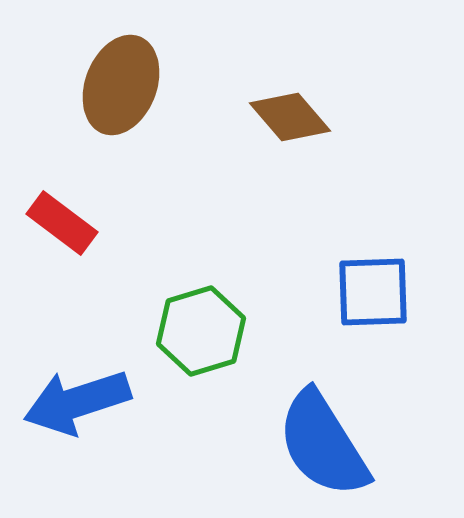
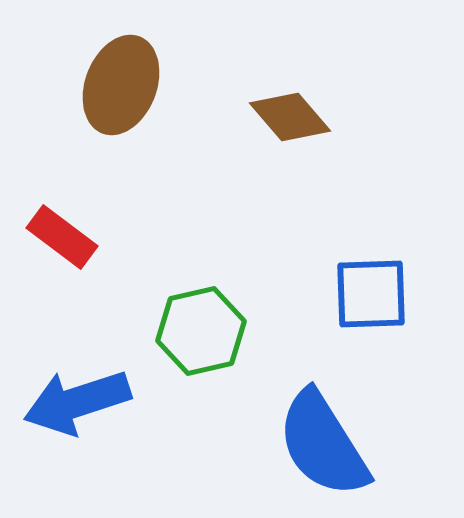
red rectangle: moved 14 px down
blue square: moved 2 px left, 2 px down
green hexagon: rotated 4 degrees clockwise
